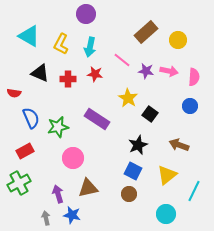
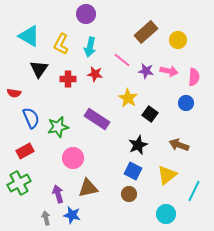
black triangle: moved 1 px left, 4 px up; rotated 42 degrees clockwise
blue circle: moved 4 px left, 3 px up
